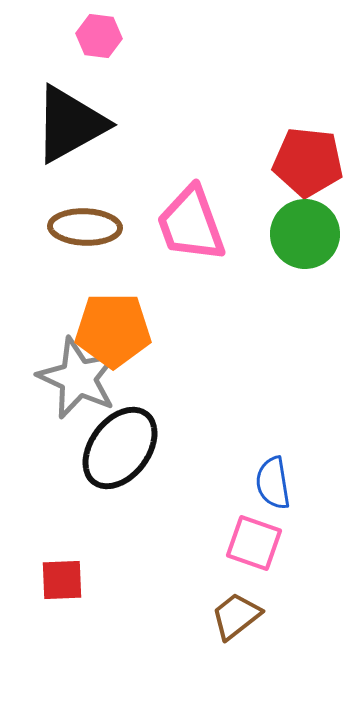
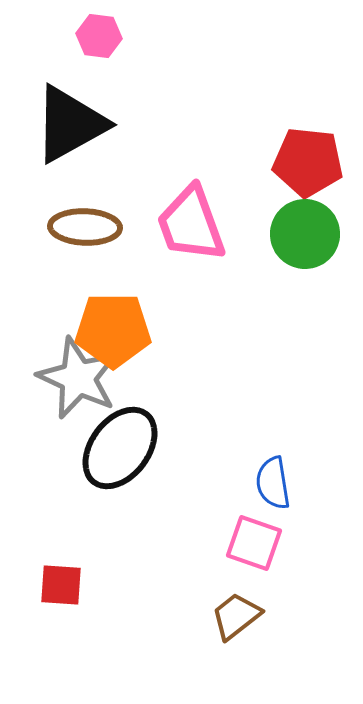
red square: moved 1 px left, 5 px down; rotated 6 degrees clockwise
